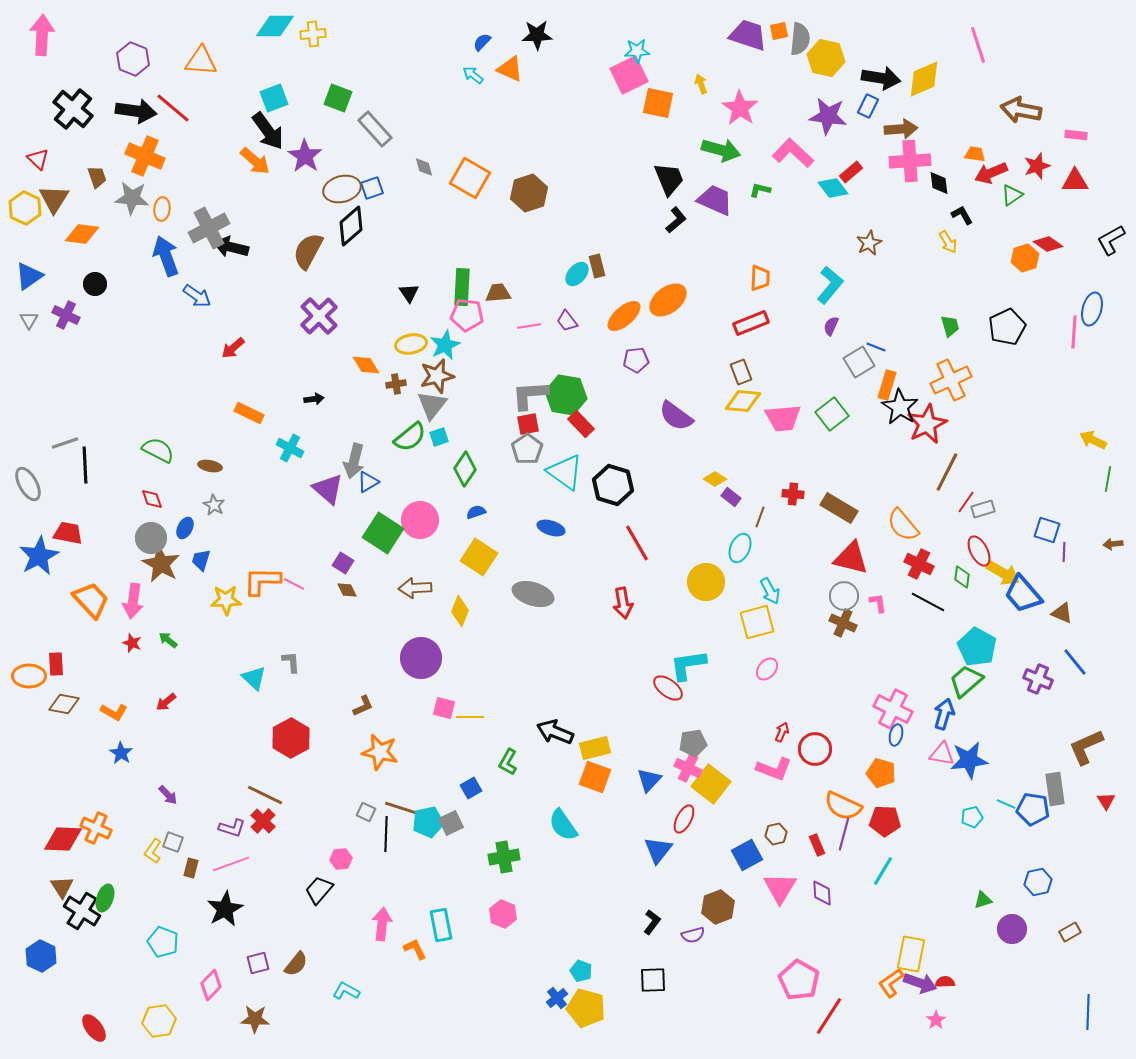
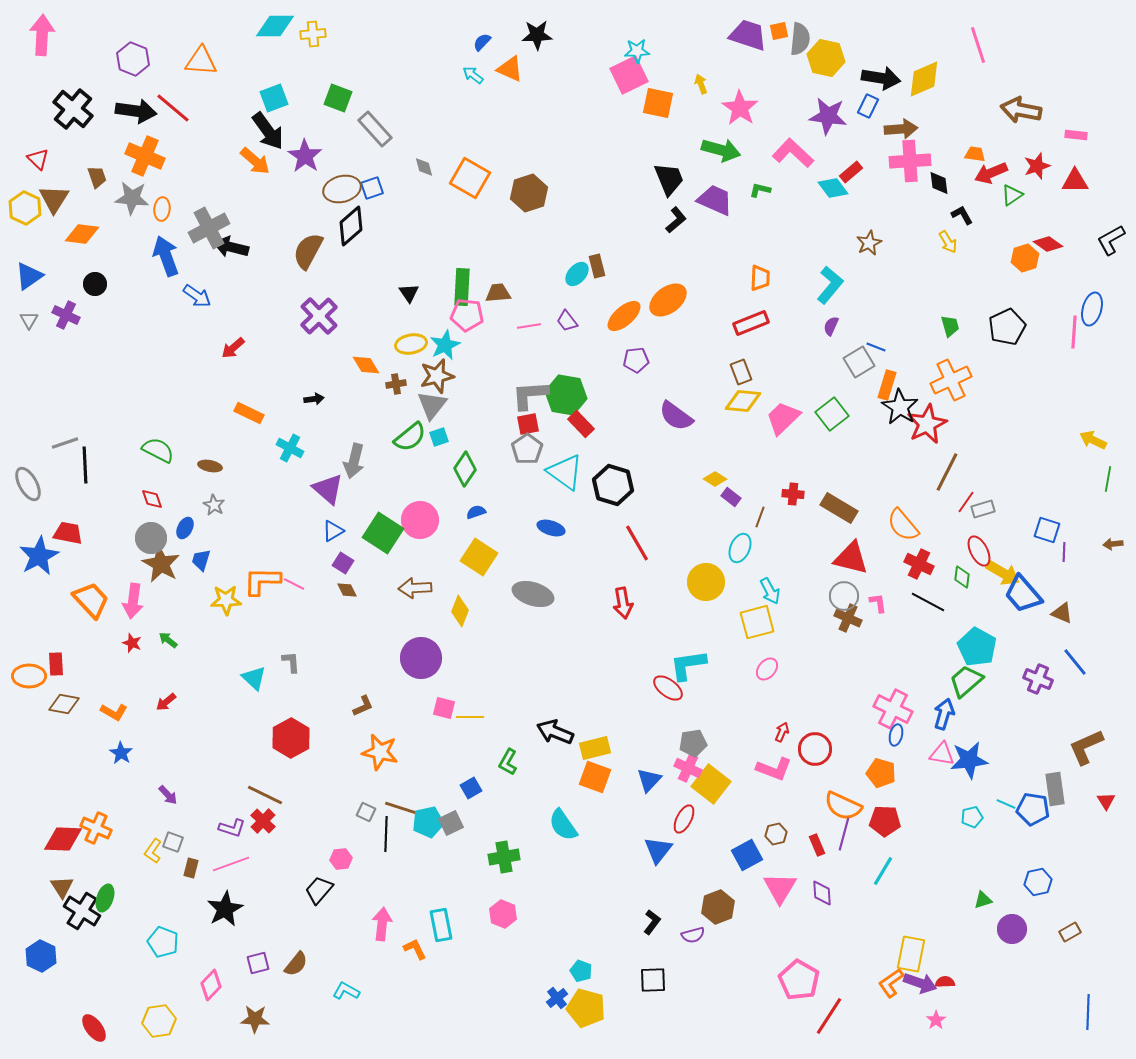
pink trapezoid at (783, 418): rotated 141 degrees clockwise
blue triangle at (368, 482): moved 35 px left, 49 px down
brown cross at (843, 623): moved 5 px right, 5 px up
